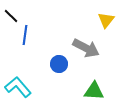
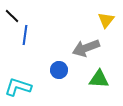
black line: moved 1 px right
gray arrow: rotated 132 degrees clockwise
blue circle: moved 6 px down
cyan L-shape: rotated 32 degrees counterclockwise
green triangle: moved 5 px right, 12 px up
